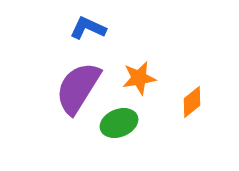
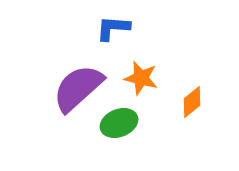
blue L-shape: moved 25 px right; rotated 21 degrees counterclockwise
orange star: moved 2 px right; rotated 24 degrees clockwise
purple semicircle: rotated 16 degrees clockwise
